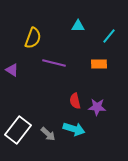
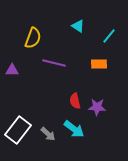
cyan triangle: rotated 32 degrees clockwise
purple triangle: rotated 32 degrees counterclockwise
cyan arrow: rotated 20 degrees clockwise
